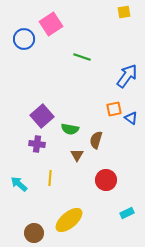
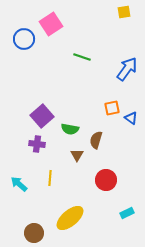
blue arrow: moved 7 px up
orange square: moved 2 px left, 1 px up
yellow ellipse: moved 1 px right, 2 px up
